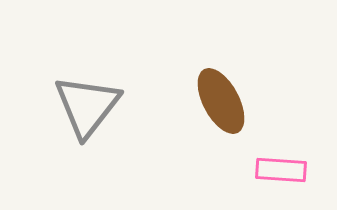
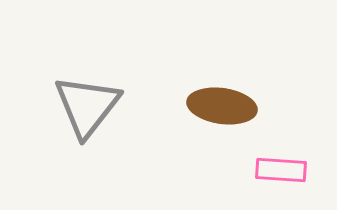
brown ellipse: moved 1 px right, 5 px down; rotated 54 degrees counterclockwise
